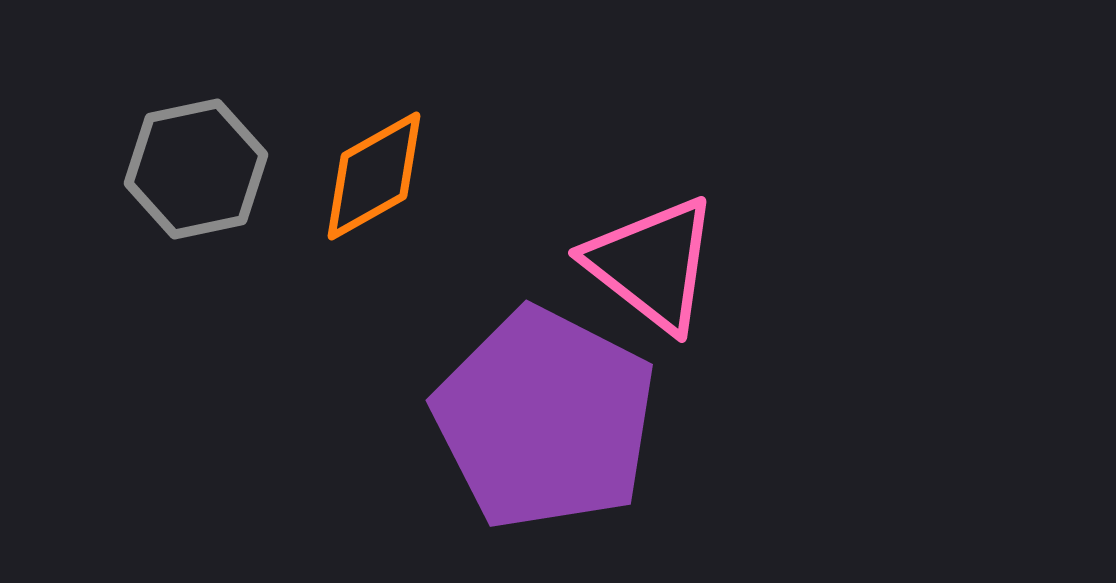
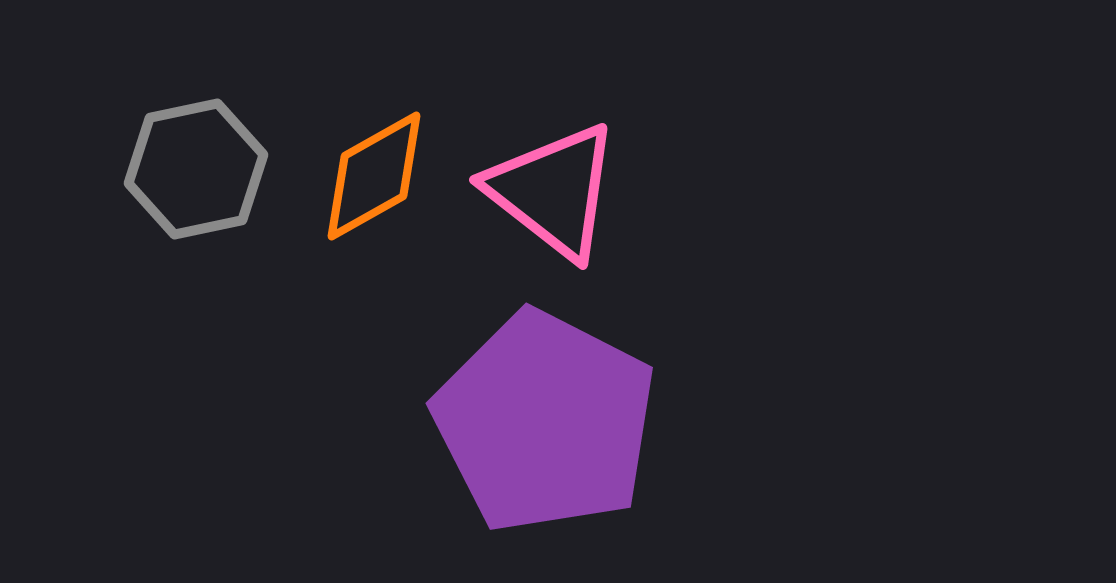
pink triangle: moved 99 px left, 73 px up
purple pentagon: moved 3 px down
